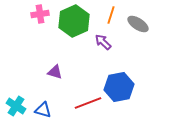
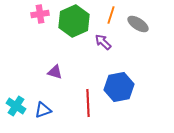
red line: rotated 72 degrees counterclockwise
blue triangle: rotated 36 degrees counterclockwise
